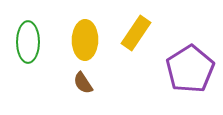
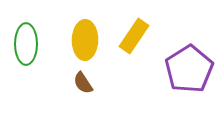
yellow rectangle: moved 2 px left, 3 px down
green ellipse: moved 2 px left, 2 px down
purple pentagon: moved 1 px left
